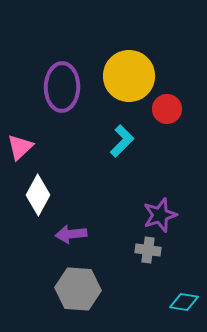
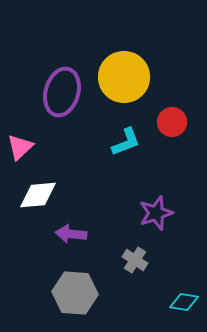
yellow circle: moved 5 px left, 1 px down
purple ellipse: moved 5 px down; rotated 15 degrees clockwise
red circle: moved 5 px right, 13 px down
cyan L-shape: moved 4 px right, 1 px down; rotated 24 degrees clockwise
white diamond: rotated 57 degrees clockwise
purple star: moved 4 px left, 2 px up
purple arrow: rotated 12 degrees clockwise
gray cross: moved 13 px left, 10 px down; rotated 25 degrees clockwise
gray hexagon: moved 3 px left, 4 px down
